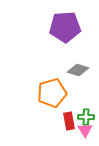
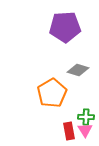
orange pentagon: rotated 16 degrees counterclockwise
red rectangle: moved 10 px down
